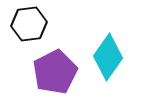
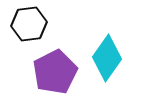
cyan diamond: moved 1 px left, 1 px down
